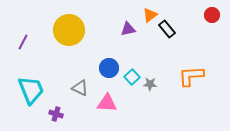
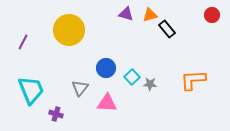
orange triangle: rotated 21 degrees clockwise
purple triangle: moved 2 px left, 15 px up; rotated 28 degrees clockwise
blue circle: moved 3 px left
orange L-shape: moved 2 px right, 4 px down
gray triangle: rotated 42 degrees clockwise
